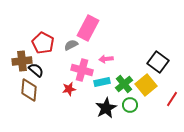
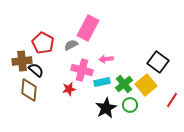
red line: moved 1 px down
